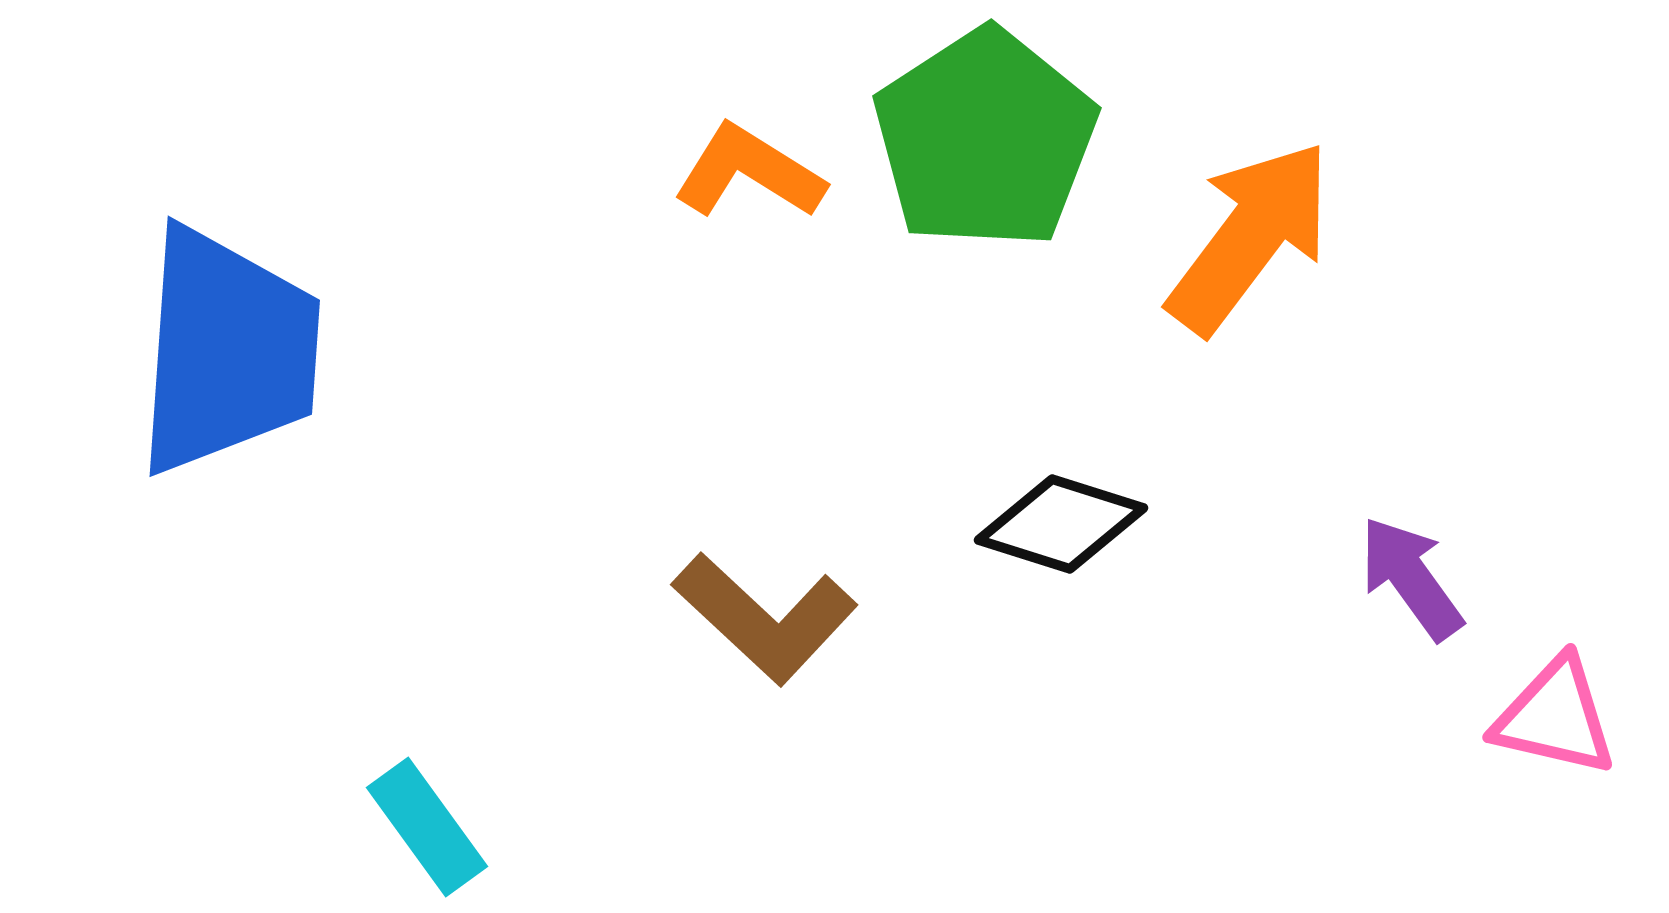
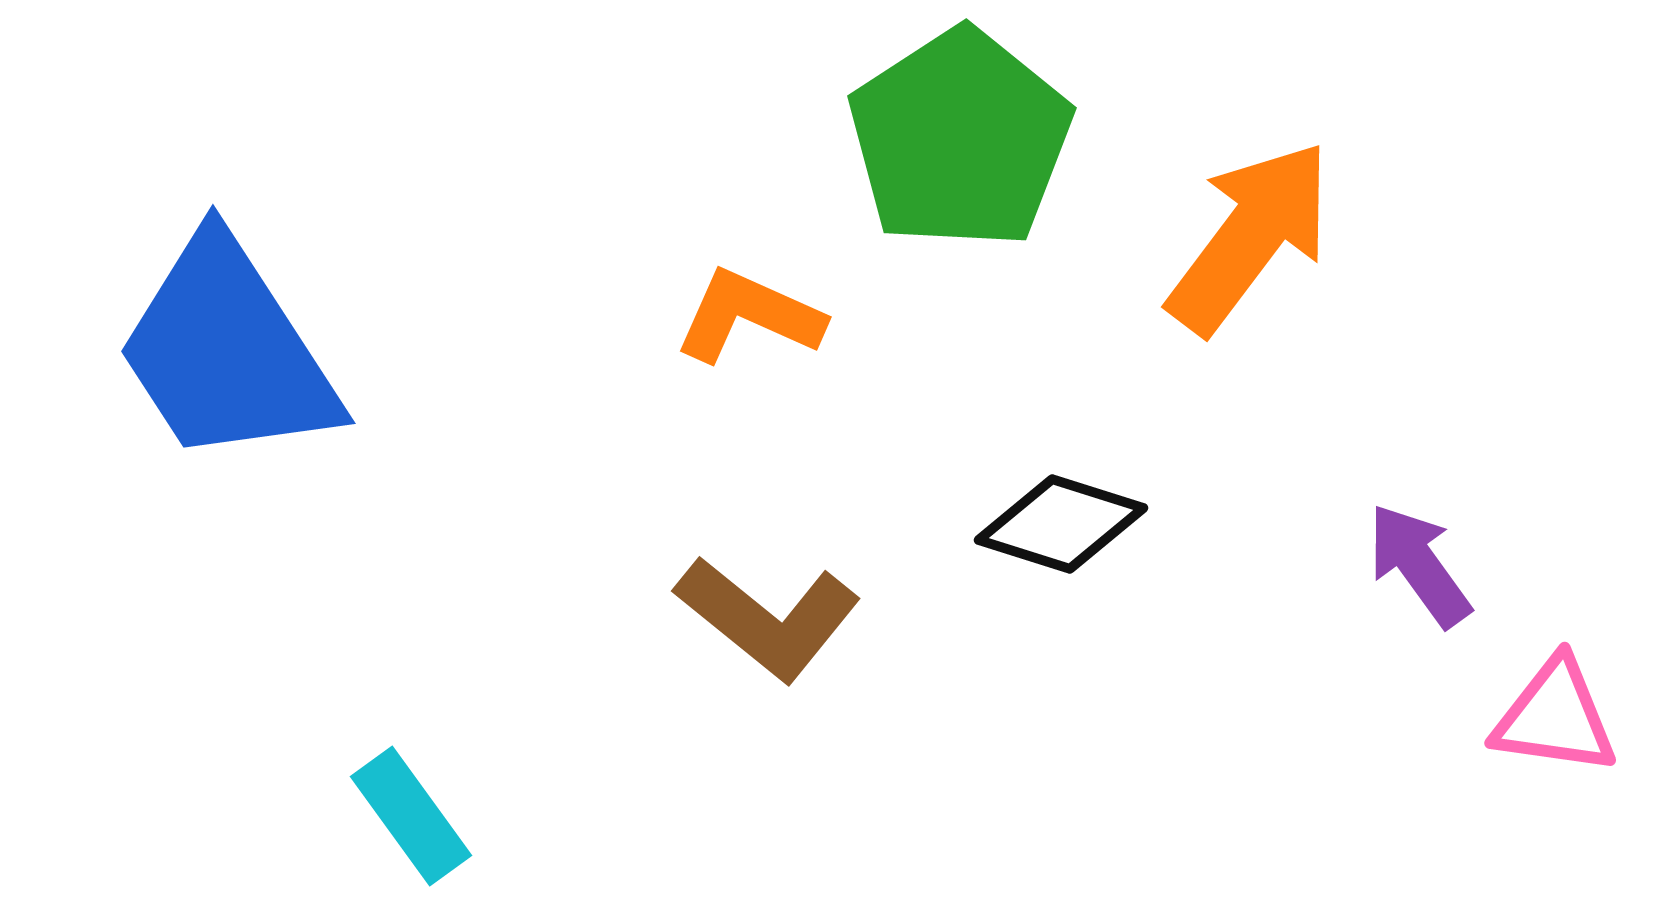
green pentagon: moved 25 px left
orange L-shape: moved 144 px down; rotated 8 degrees counterclockwise
blue trapezoid: rotated 143 degrees clockwise
purple arrow: moved 8 px right, 13 px up
brown L-shape: moved 3 px right; rotated 4 degrees counterclockwise
pink triangle: rotated 5 degrees counterclockwise
cyan rectangle: moved 16 px left, 11 px up
